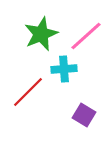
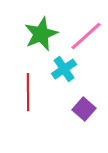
cyan cross: rotated 30 degrees counterclockwise
red line: rotated 45 degrees counterclockwise
purple square: moved 6 px up; rotated 10 degrees clockwise
